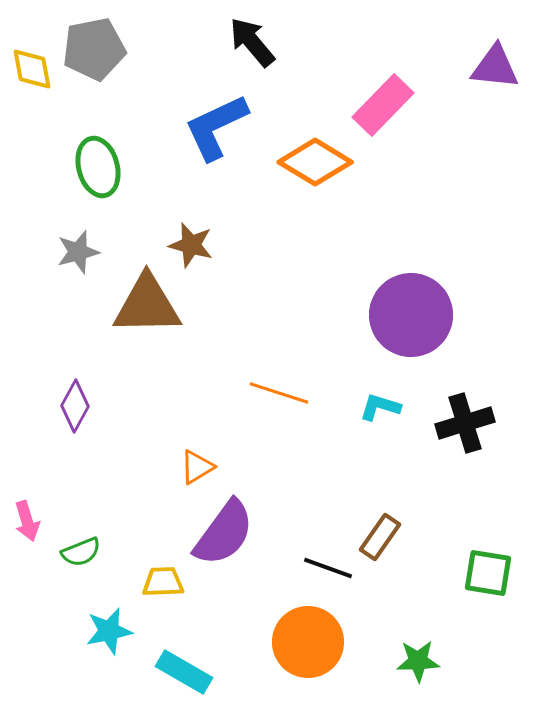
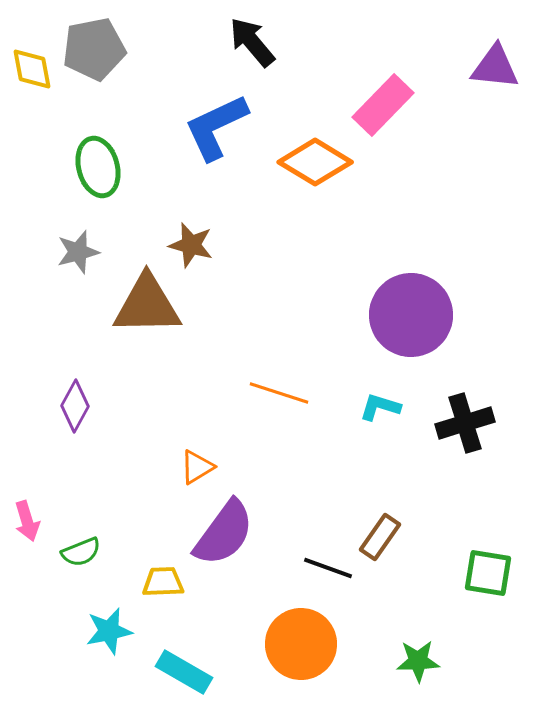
orange circle: moved 7 px left, 2 px down
